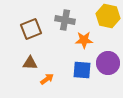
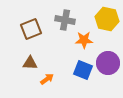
yellow hexagon: moved 1 px left, 3 px down
blue square: moved 1 px right; rotated 18 degrees clockwise
